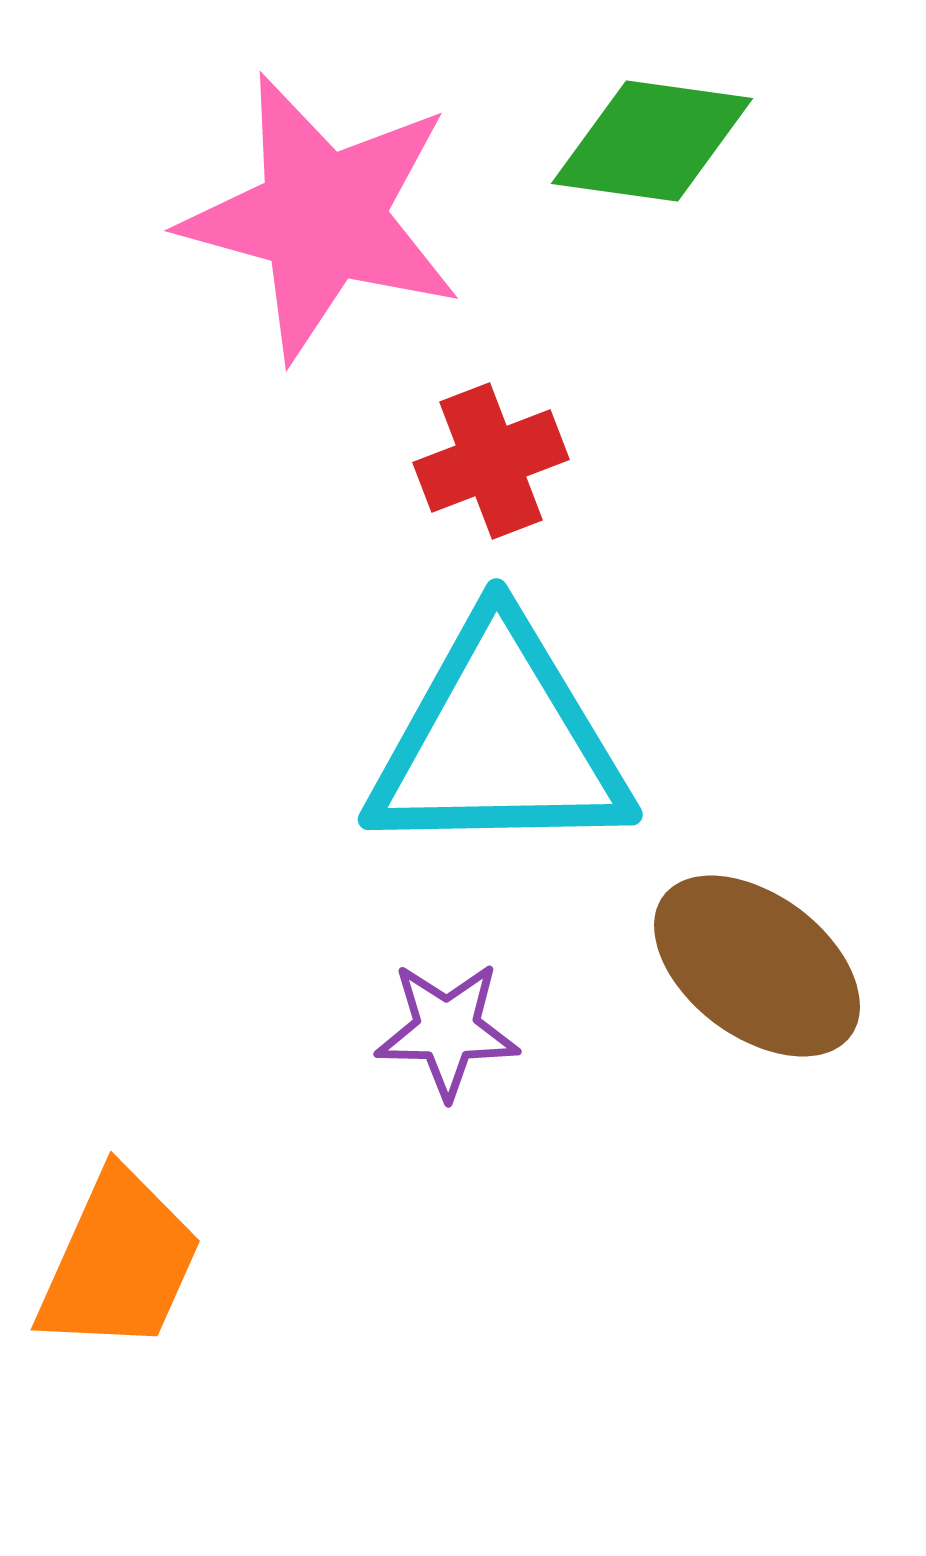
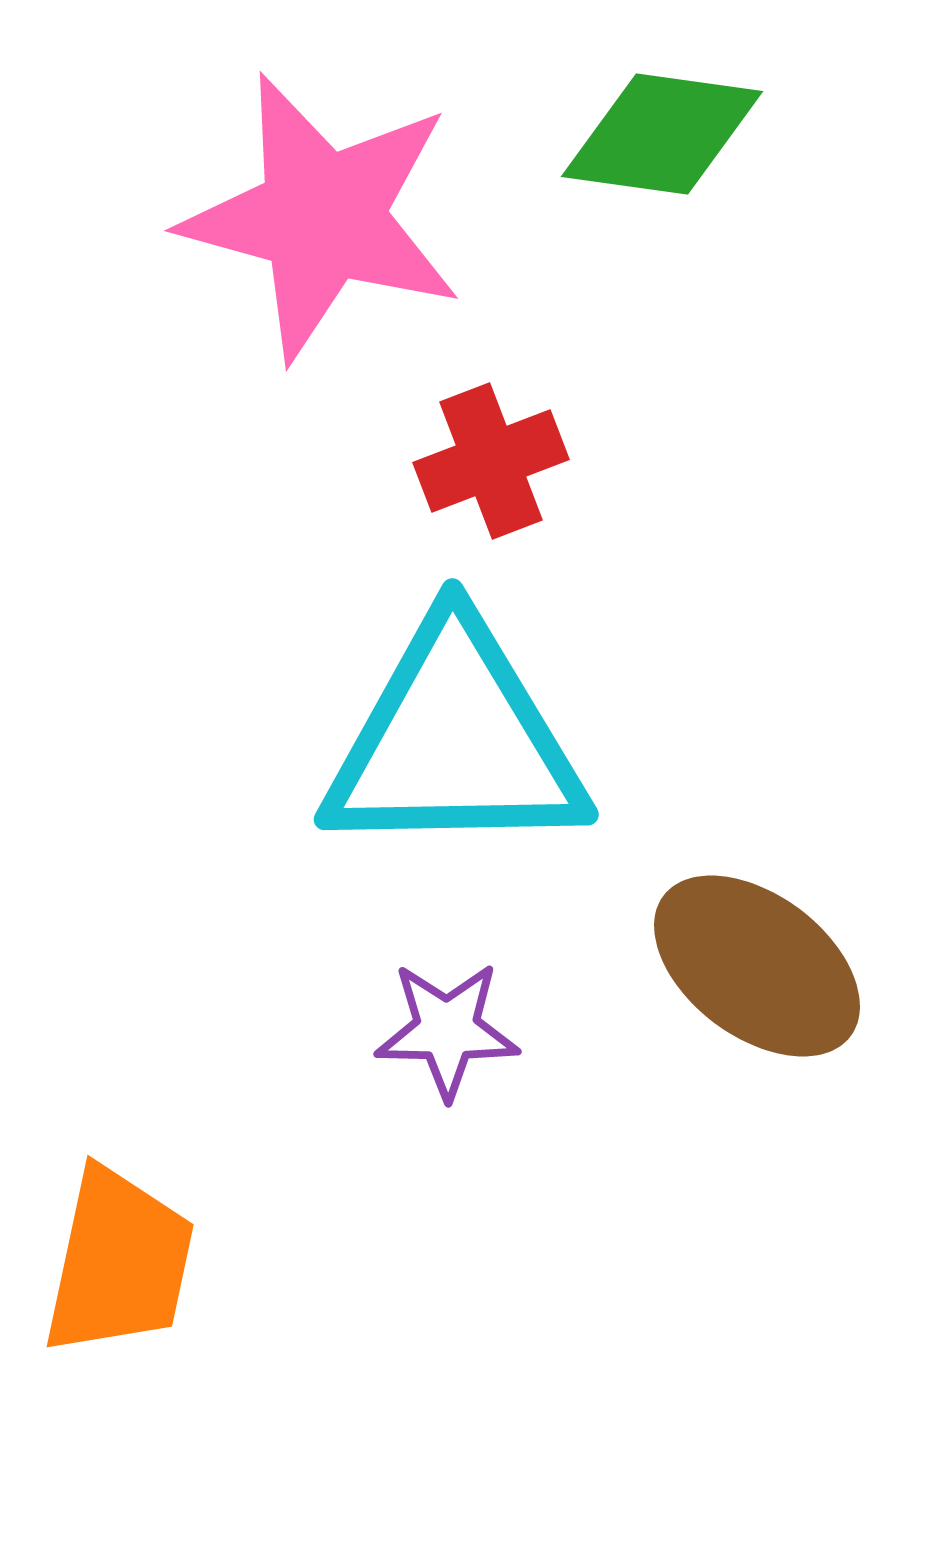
green diamond: moved 10 px right, 7 px up
cyan triangle: moved 44 px left
orange trapezoid: rotated 12 degrees counterclockwise
